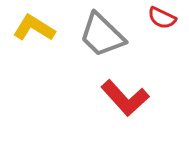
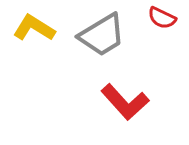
gray trapezoid: rotated 75 degrees counterclockwise
red L-shape: moved 4 px down
